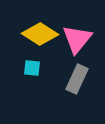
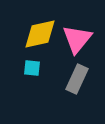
yellow diamond: rotated 45 degrees counterclockwise
